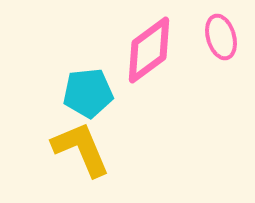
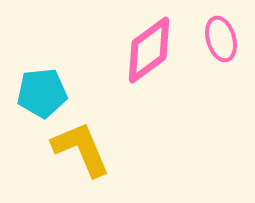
pink ellipse: moved 2 px down
cyan pentagon: moved 46 px left
